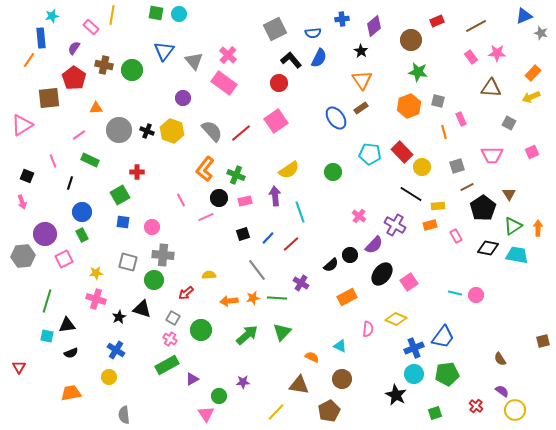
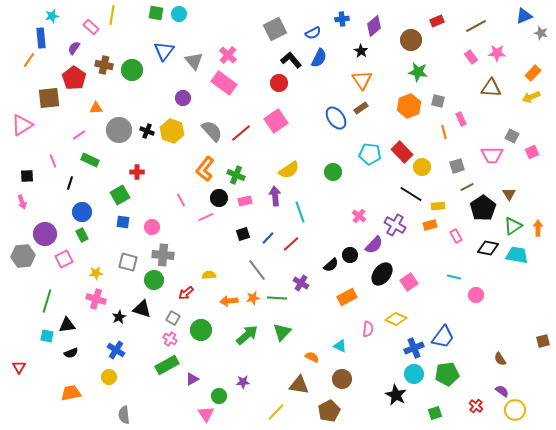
blue semicircle at (313, 33): rotated 21 degrees counterclockwise
gray square at (509, 123): moved 3 px right, 13 px down
black square at (27, 176): rotated 24 degrees counterclockwise
cyan line at (455, 293): moved 1 px left, 16 px up
